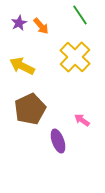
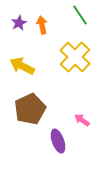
orange arrow: moved 1 px right, 1 px up; rotated 150 degrees counterclockwise
